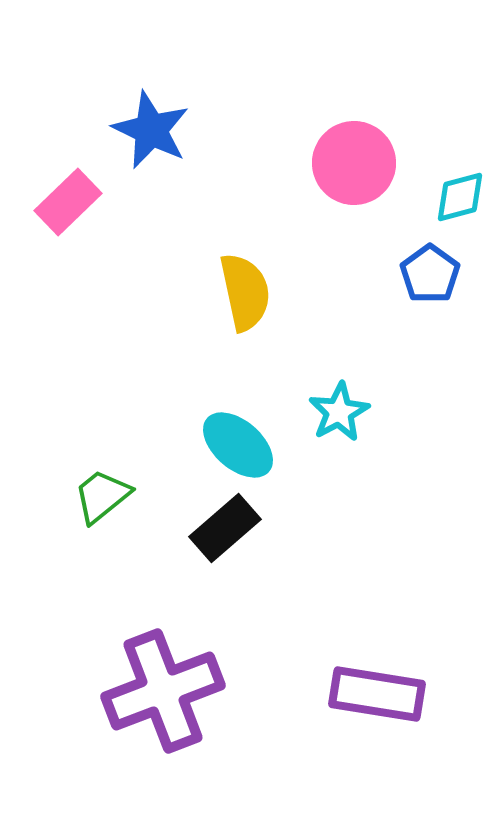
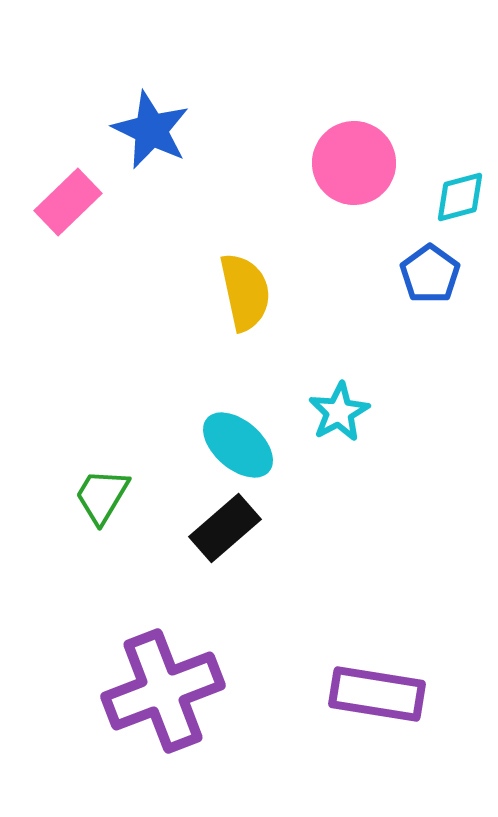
green trapezoid: rotated 20 degrees counterclockwise
